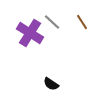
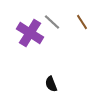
black semicircle: rotated 35 degrees clockwise
